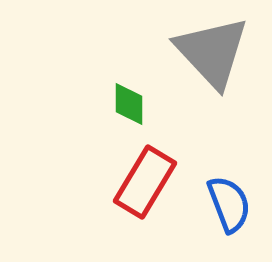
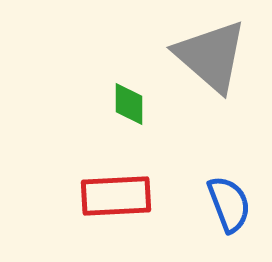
gray triangle: moved 1 px left, 4 px down; rotated 6 degrees counterclockwise
red rectangle: moved 29 px left, 14 px down; rotated 56 degrees clockwise
